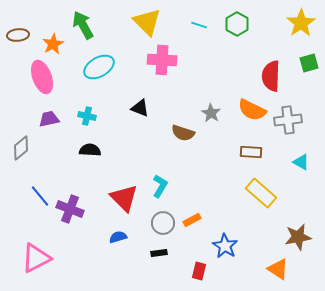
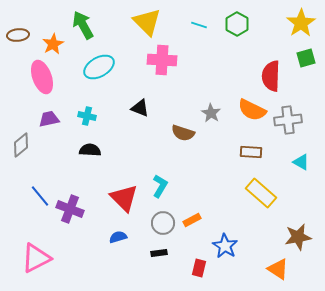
green square: moved 3 px left, 5 px up
gray diamond: moved 3 px up
red rectangle: moved 3 px up
